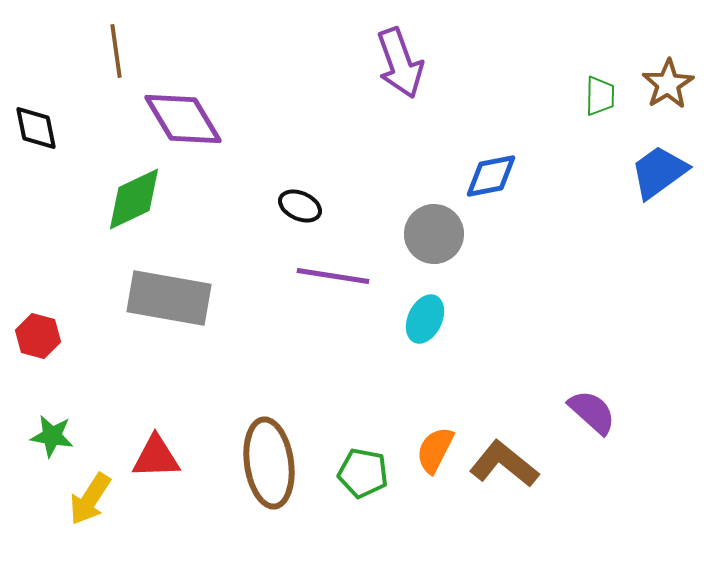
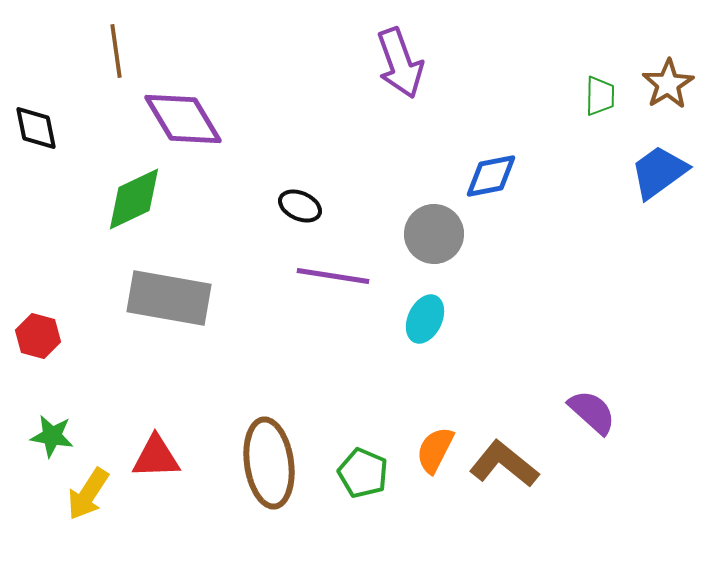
green pentagon: rotated 12 degrees clockwise
yellow arrow: moved 2 px left, 5 px up
